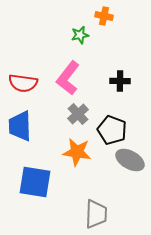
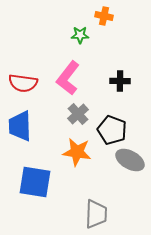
green star: rotated 12 degrees clockwise
